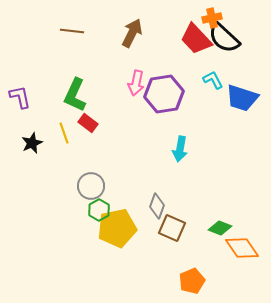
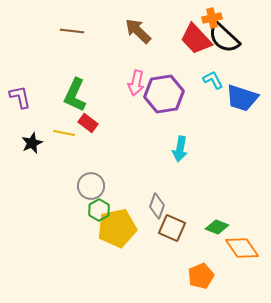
brown arrow: moved 6 px right, 2 px up; rotated 72 degrees counterclockwise
yellow line: rotated 60 degrees counterclockwise
green diamond: moved 3 px left, 1 px up
orange pentagon: moved 9 px right, 5 px up
